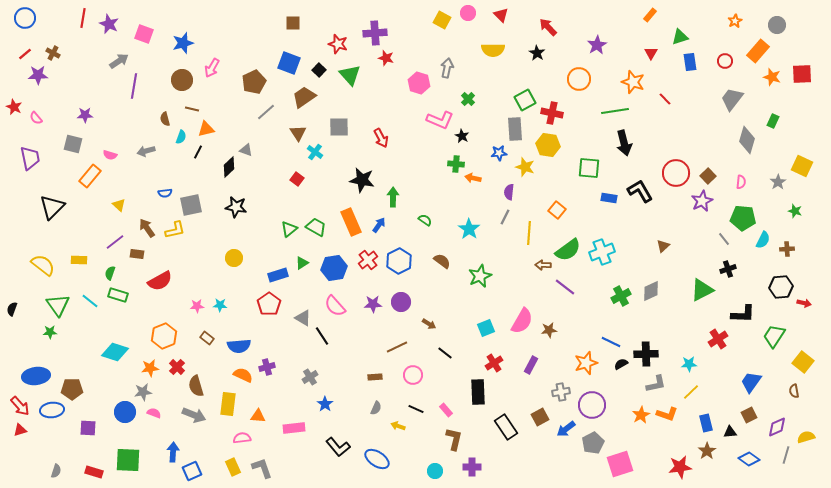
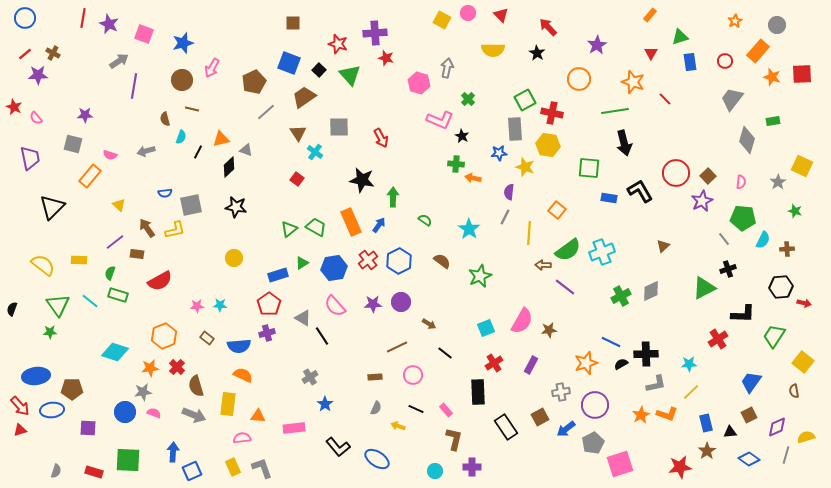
green rectangle at (773, 121): rotated 56 degrees clockwise
orange triangle at (206, 129): moved 15 px right, 10 px down
green triangle at (702, 290): moved 2 px right, 2 px up
purple cross at (267, 367): moved 34 px up
purple circle at (592, 405): moved 3 px right
